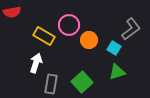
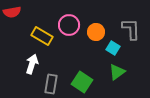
gray L-shape: rotated 55 degrees counterclockwise
yellow rectangle: moved 2 px left
orange circle: moved 7 px right, 8 px up
cyan square: moved 1 px left
white arrow: moved 4 px left, 1 px down
green triangle: rotated 18 degrees counterclockwise
green square: rotated 15 degrees counterclockwise
